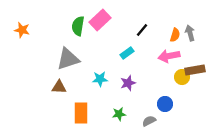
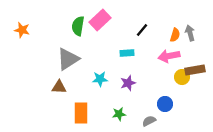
cyan rectangle: rotated 32 degrees clockwise
gray triangle: rotated 15 degrees counterclockwise
